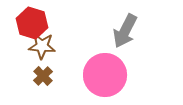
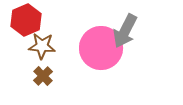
red hexagon: moved 6 px left, 3 px up; rotated 20 degrees clockwise
pink circle: moved 4 px left, 27 px up
